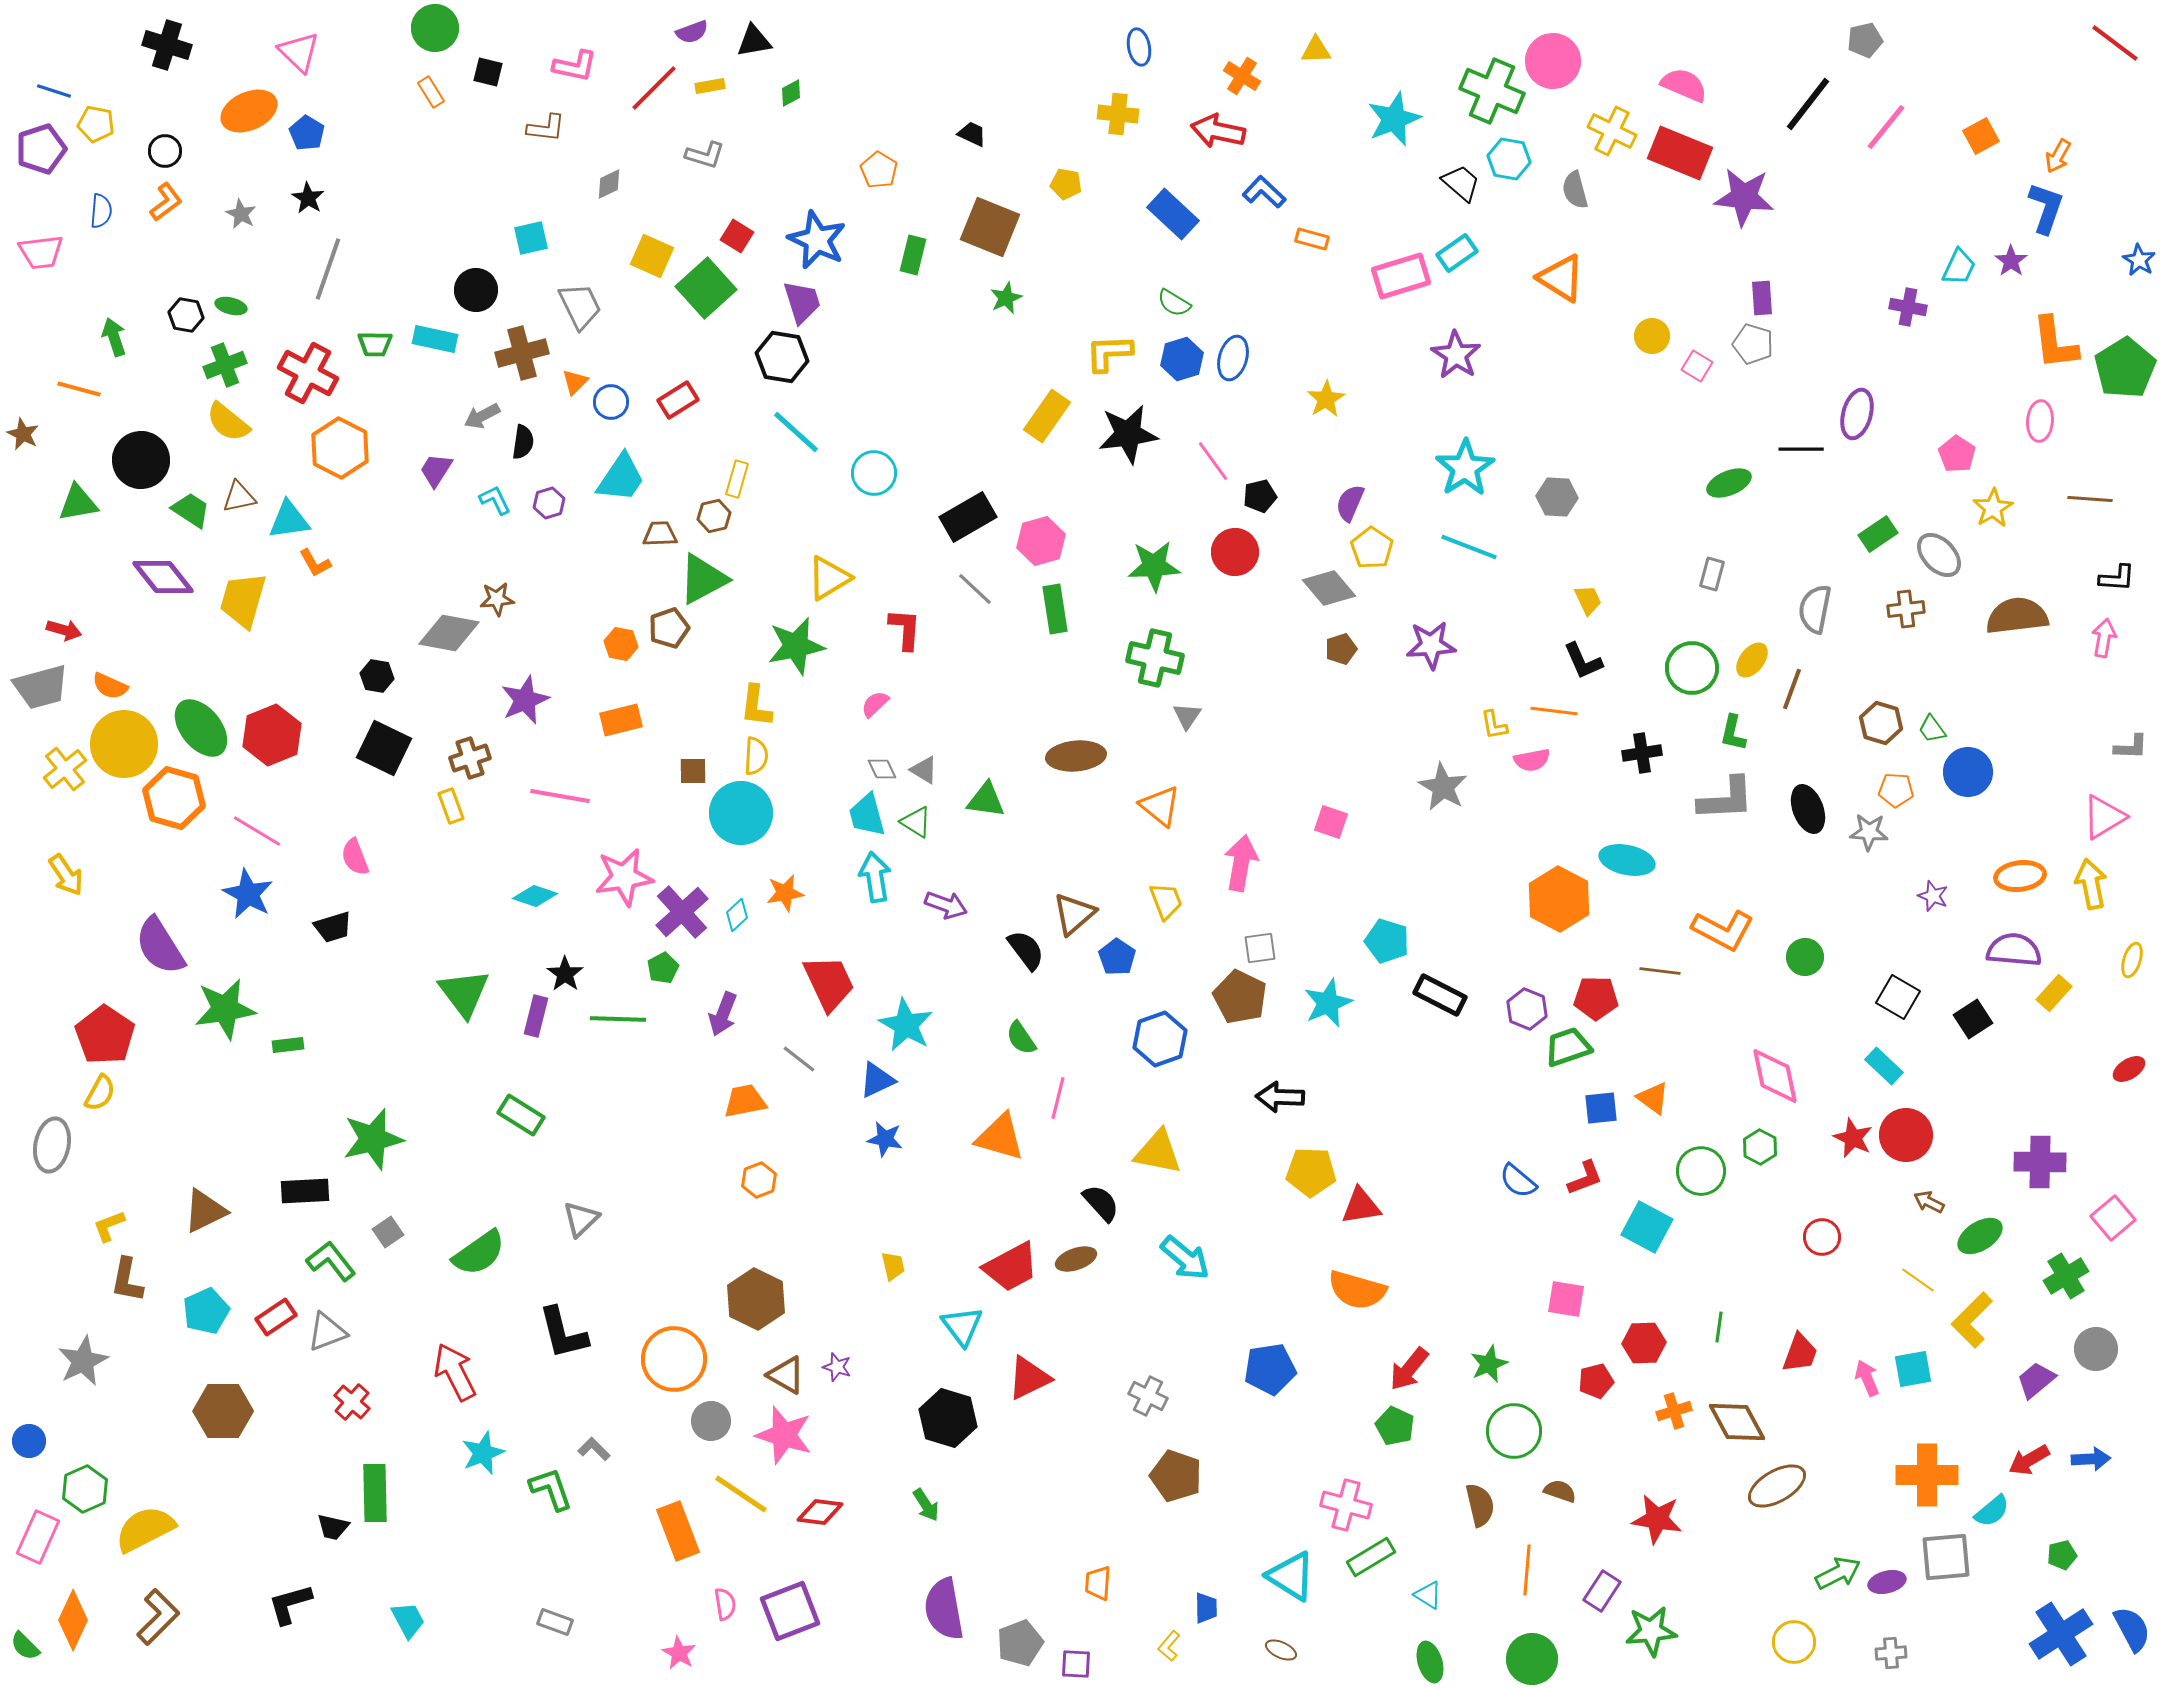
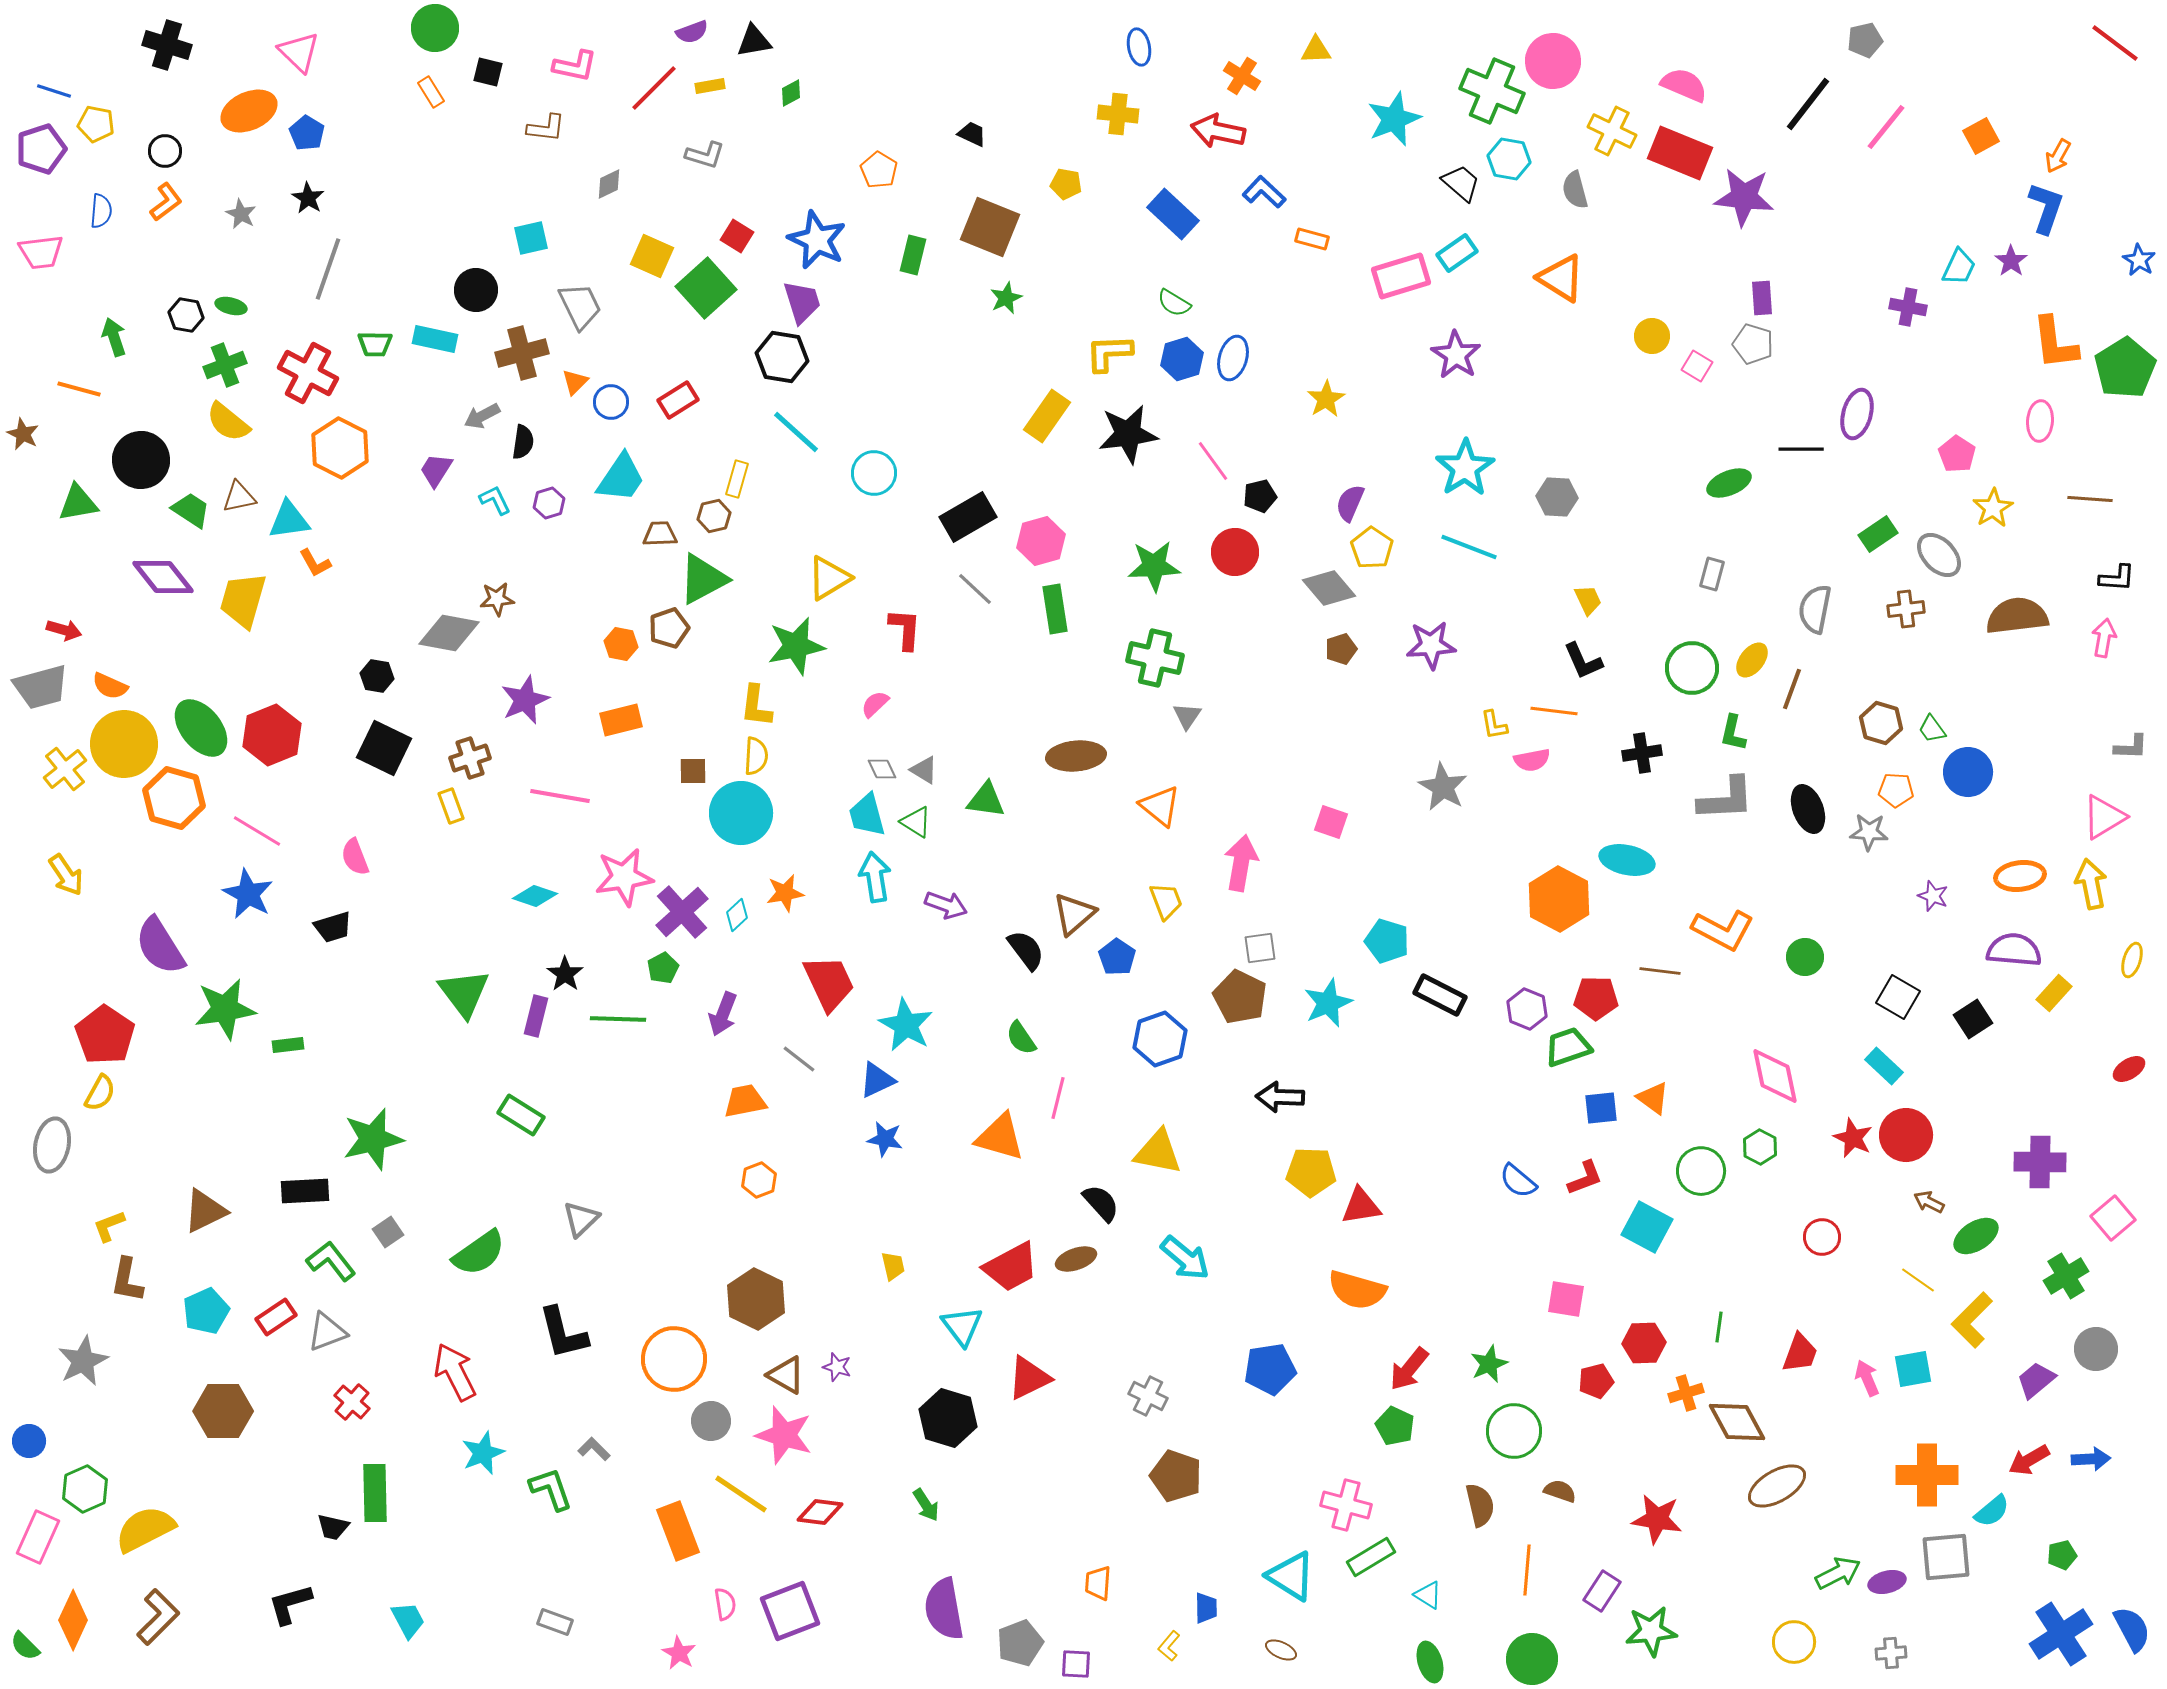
green ellipse at (1980, 1236): moved 4 px left
orange cross at (1674, 1411): moved 12 px right, 18 px up
